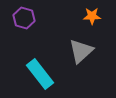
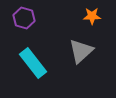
cyan rectangle: moved 7 px left, 11 px up
